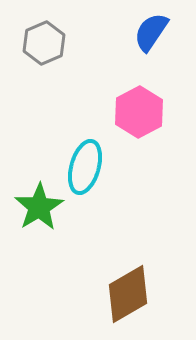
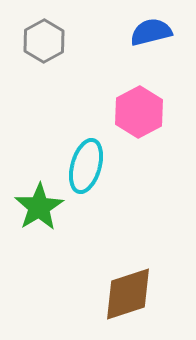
blue semicircle: rotated 42 degrees clockwise
gray hexagon: moved 2 px up; rotated 6 degrees counterclockwise
cyan ellipse: moved 1 px right, 1 px up
brown diamond: rotated 12 degrees clockwise
